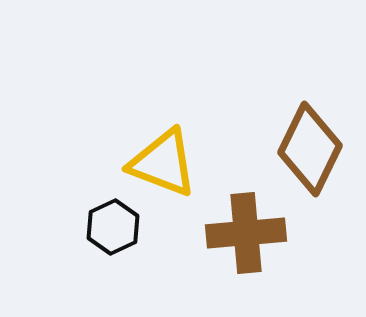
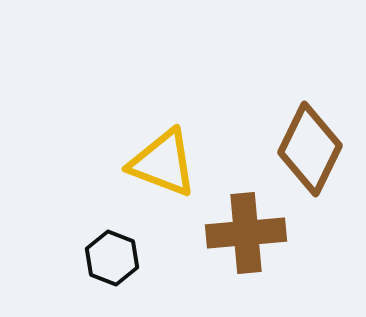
black hexagon: moved 1 px left, 31 px down; rotated 14 degrees counterclockwise
